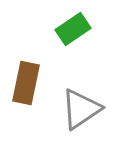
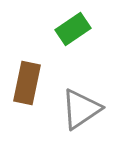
brown rectangle: moved 1 px right
